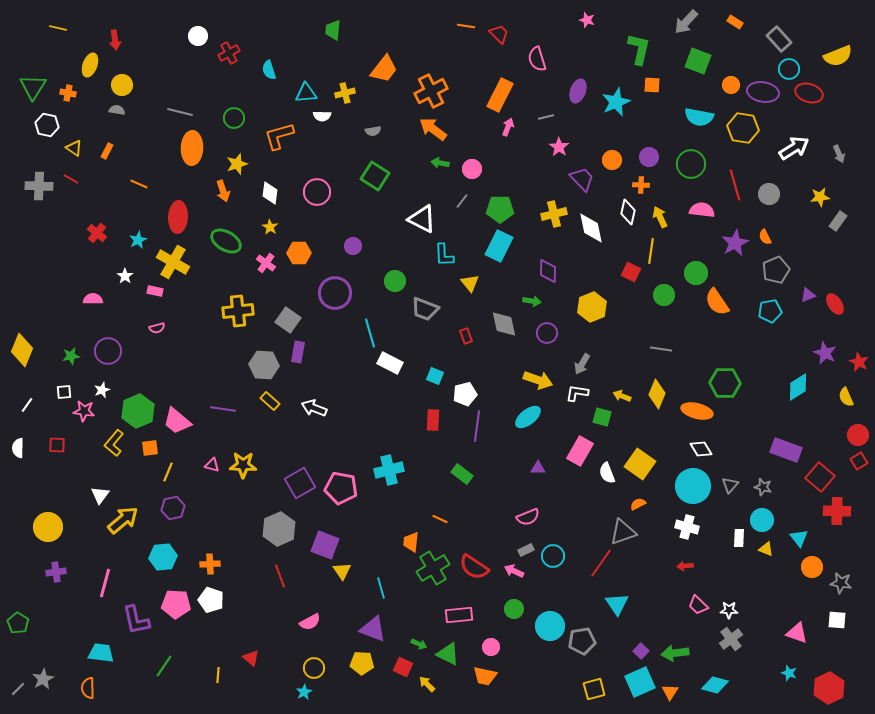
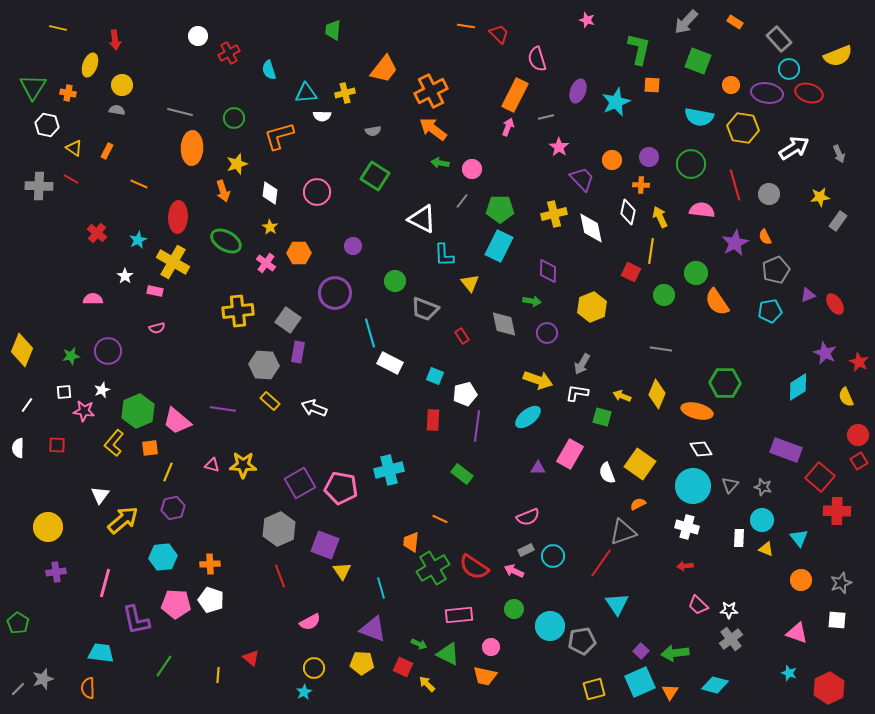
purple ellipse at (763, 92): moved 4 px right, 1 px down
orange rectangle at (500, 95): moved 15 px right
red rectangle at (466, 336): moved 4 px left; rotated 14 degrees counterclockwise
pink rectangle at (580, 451): moved 10 px left, 3 px down
orange circle at (812, 567): moved 11 px left, 13 px down
gray star at (841, 583): rotated 30 degrees counterclockwise
gray star at (43, 679): rotated 10 degrees clockwise
